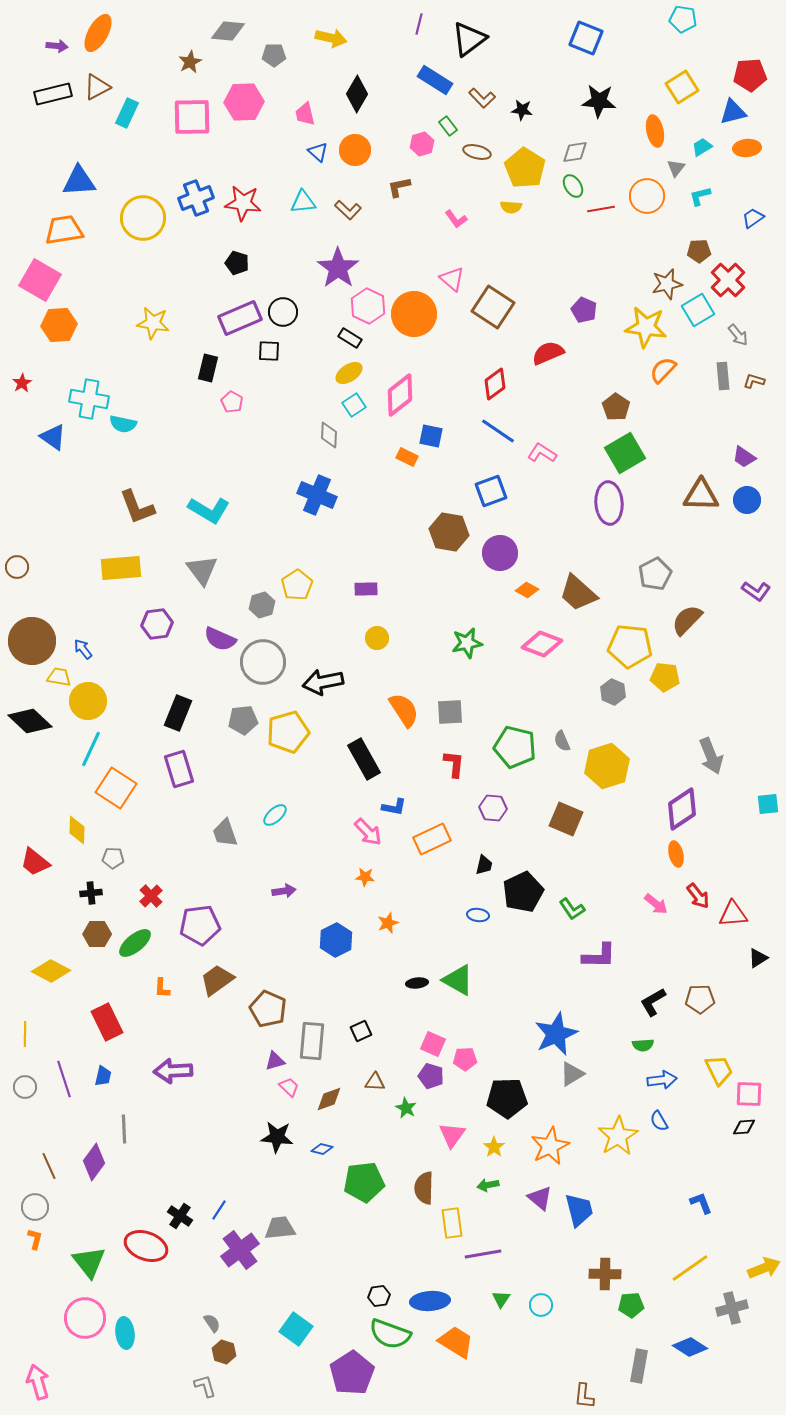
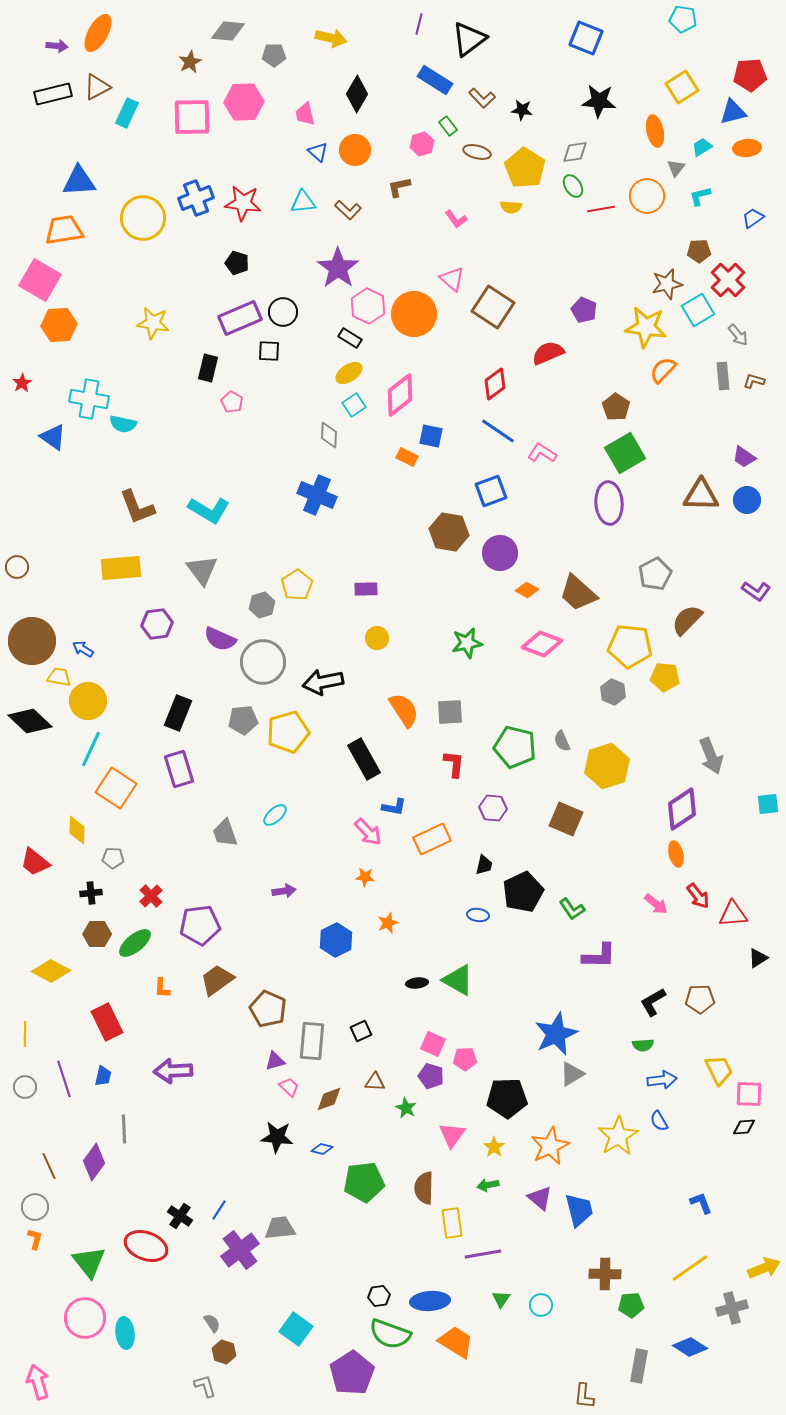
blue arrow at (83, 649): rotated 20 degrees counterclockwise
